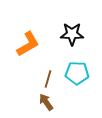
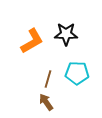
black star: moved 6 px left
orange L-shape: moved 4 px right, 3 px up
